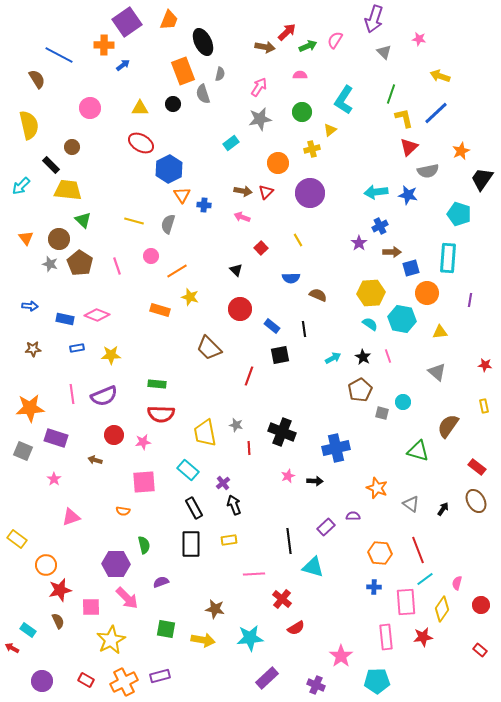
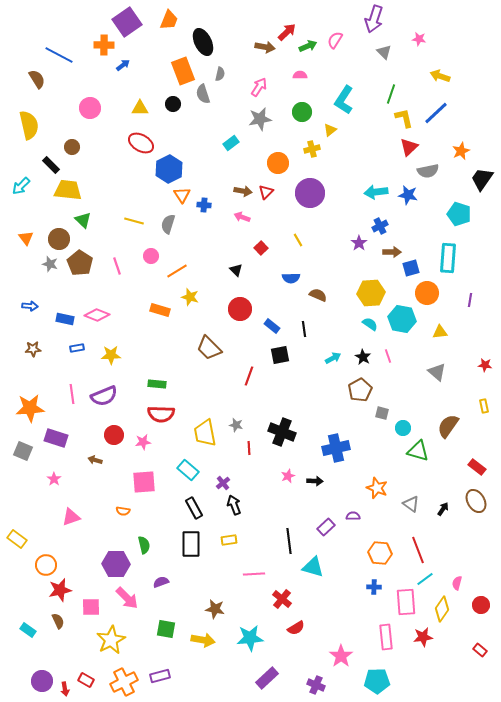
cyan circle at (403, 402): moved 26 px down
red arrow at (12, 648): moved 53 px right, 41 px down; rotated 128 degrees counterclockwise
